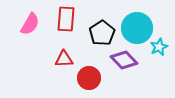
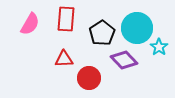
cyan star: rotated 12 degrees counterclockwise
